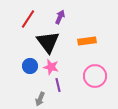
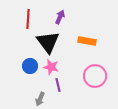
red line: rotated 30 degrees counterclockwise
orange rectangle: rotated 18 degrees clockwise
